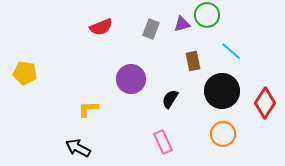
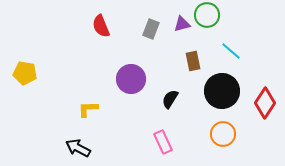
red semicircle: moved 1 px up; rotated 90 degrees clockwise
